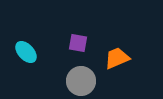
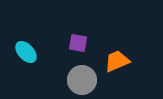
orange trapezoid: moved 3 px down
gray circle: moved 1 px right, 1 px up
